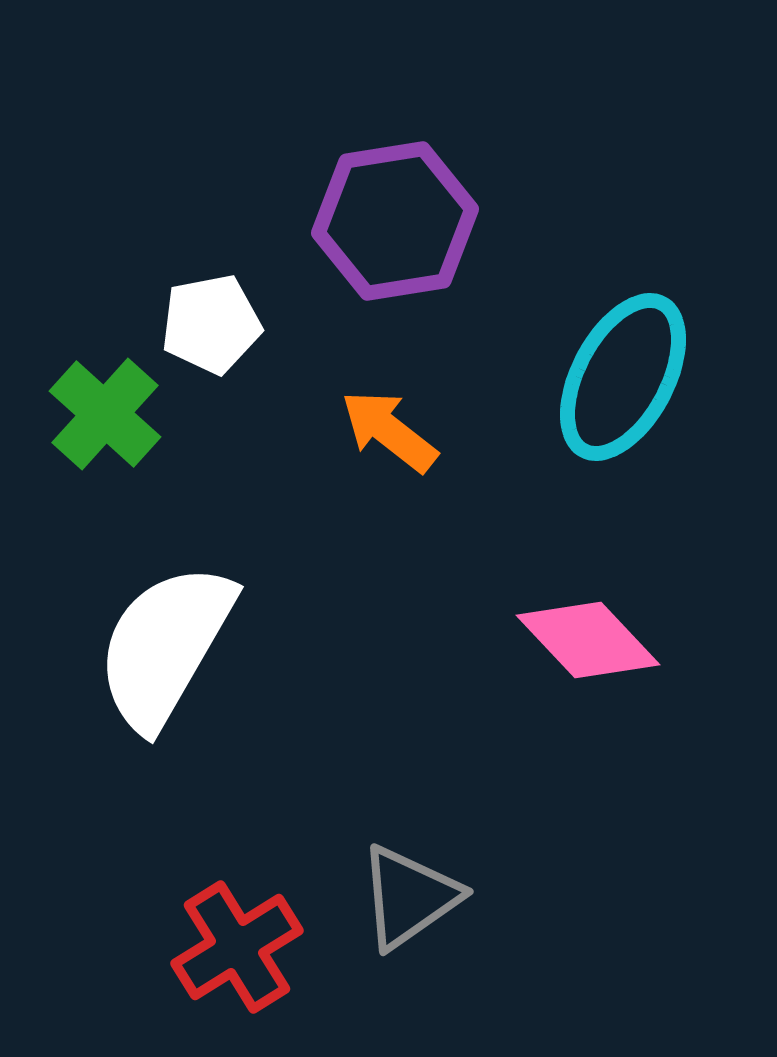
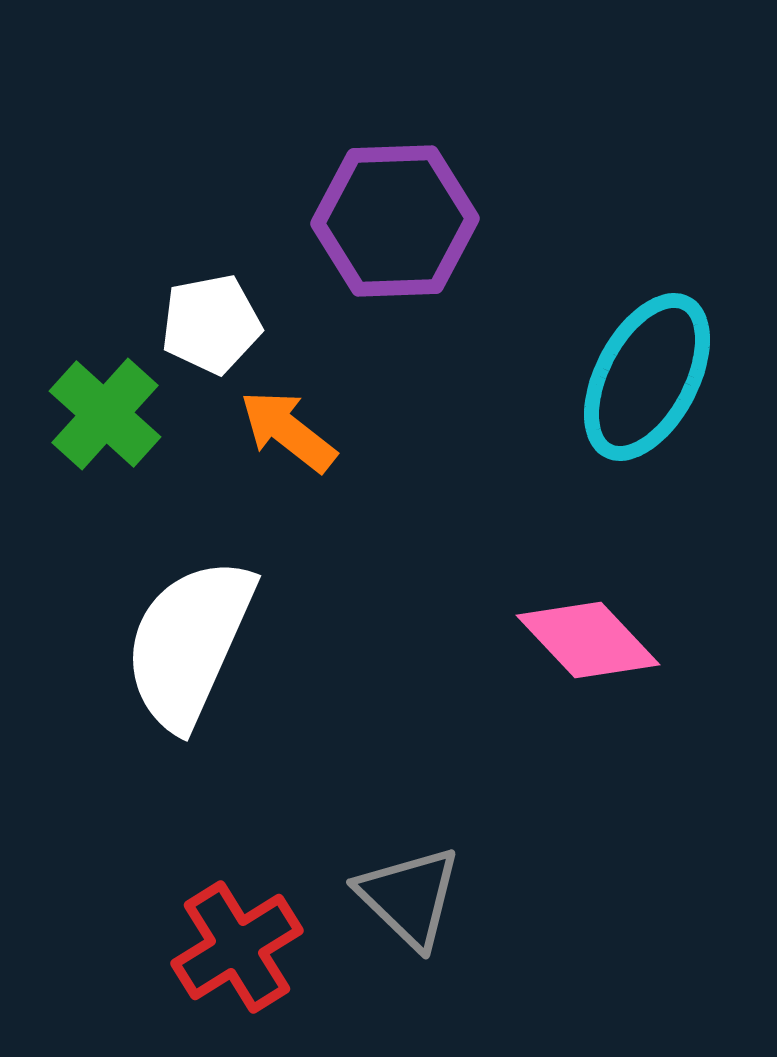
purple hexagon: rotated 7 degrees clockwise
cyan ellipse: moved 24 px right
orange arrow: moved 101 px left
white semicircle: moved 24 px right, 3 px up; rotated 6 degrees counterclockwise
gray triangle: rotated 41 degrees counterclockwise
